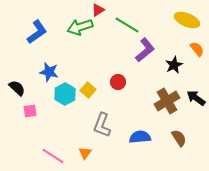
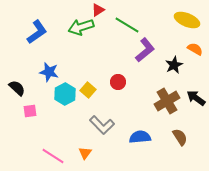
green arrow: moved 1 px right
orange semicircle: moved 2 px left; rotated 21 degrees counterclockwise
gray L-shape: rotated 65 degrees counterclockwise
brown semicircle: moved 1 px right, 1 px up
